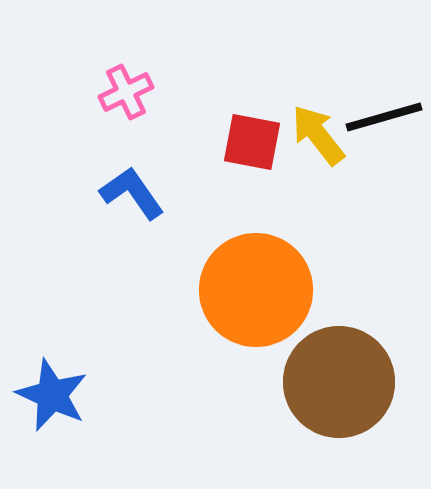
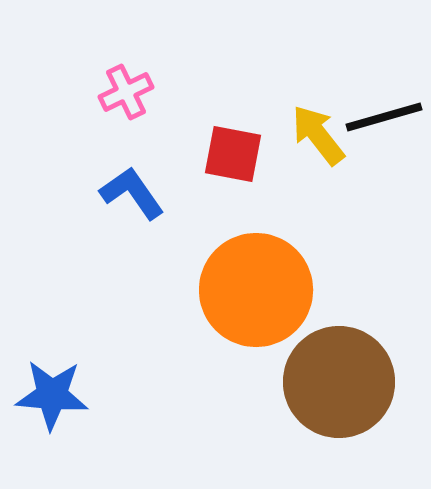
red square: moved 19 px left, 12 px down
blue star: rotated 20 degrees counterclockwise
